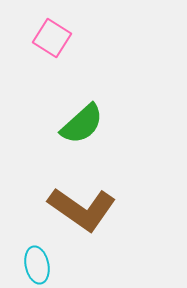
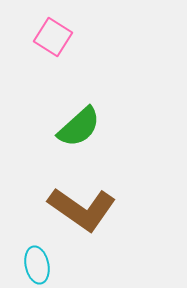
pink square: moved 1 px right, 1 px up
green semicircle: moved 3 px left, 3 px down
